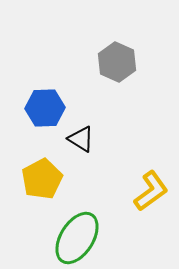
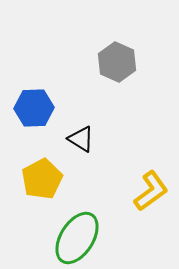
blue hexagon: moved 11 px left
